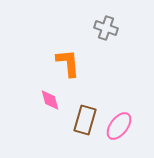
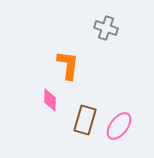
orange L-shape: moved 2 px down; rotated 12 degrees clockwise
pink diamond: rotated 15 degrees clockwise
